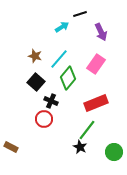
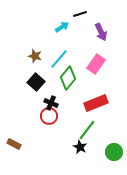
black cross: moved 2 px down
red circle: moved 5 px right, 3 px up
brown rectangle: moved 3 px right, 3 px up
